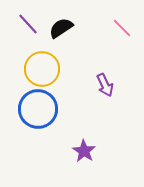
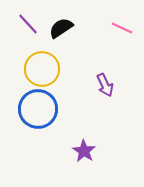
pink line: rotated 20 degrees counterclockwise
